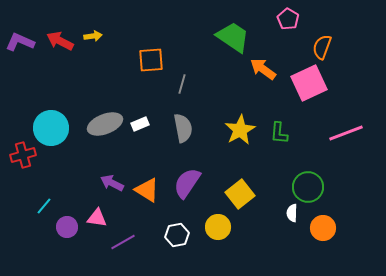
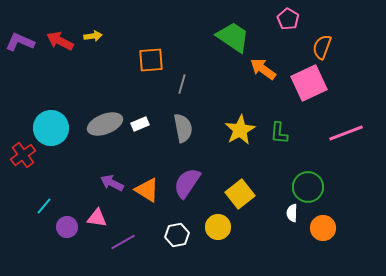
red cross: rotated 20 degrees counterclockwise
